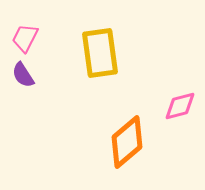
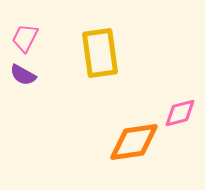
purple semicircle: rotated 28 degrees counterclockwise
pink diamond: moved 7 px down
orange diamond: moved 7 px right; rotated 32 degrees clockwise
